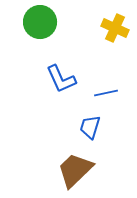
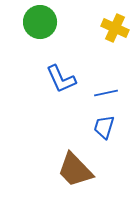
blue trapezoid: moved 14 px right
brown trapezoid: rotated 90 degrees counterclockwise
